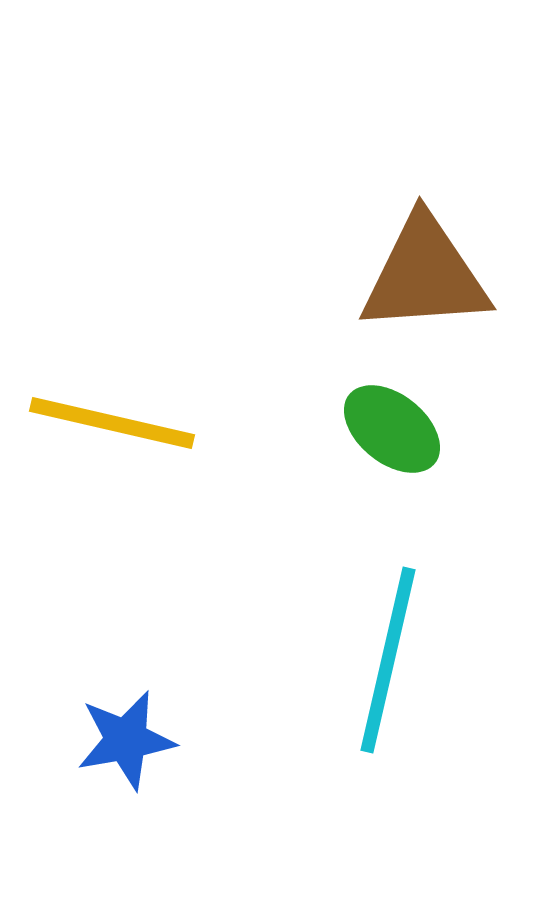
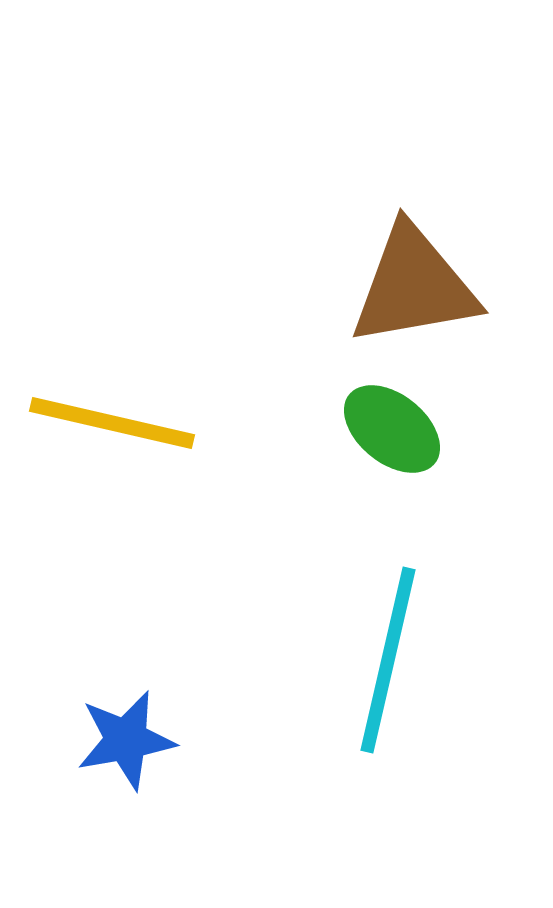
brown triangle: moved 11 px left, 11 px down; rotated 6 degrees counterclockwise
